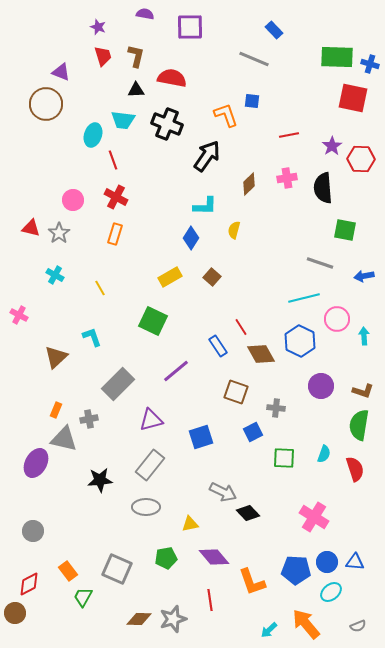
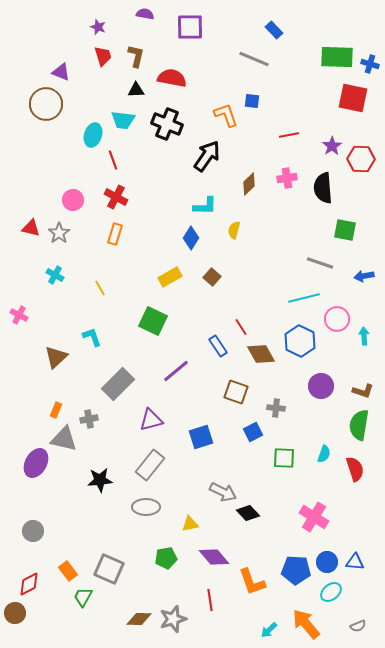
gray square at (117, 569): moved 8 px left
